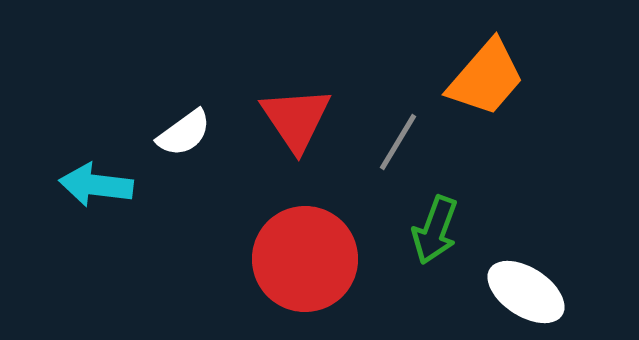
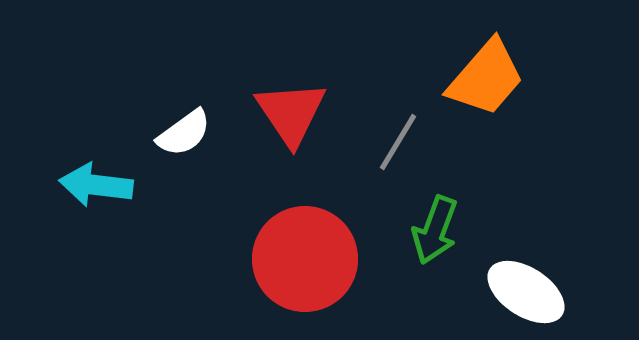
red triangle: moved 5 px left, 6 px up
